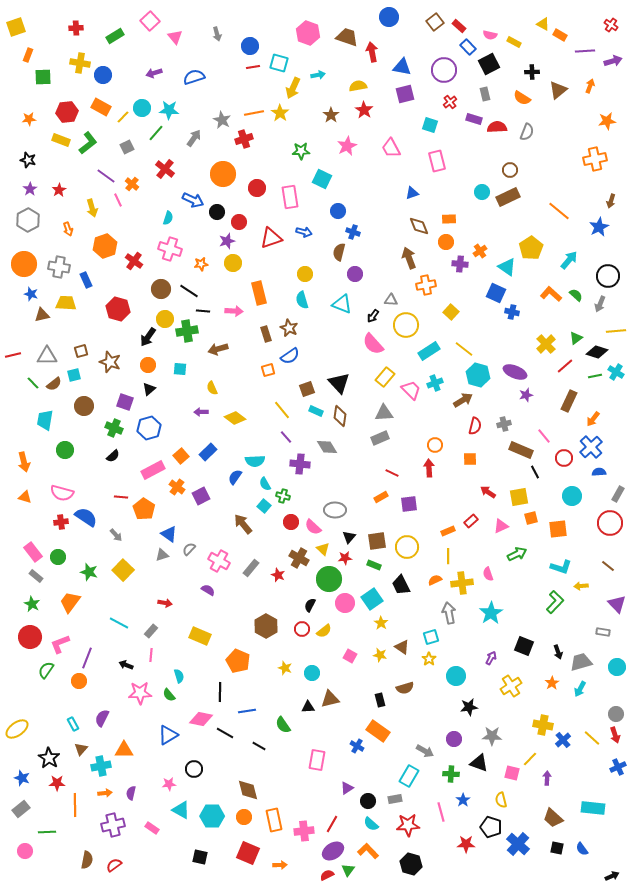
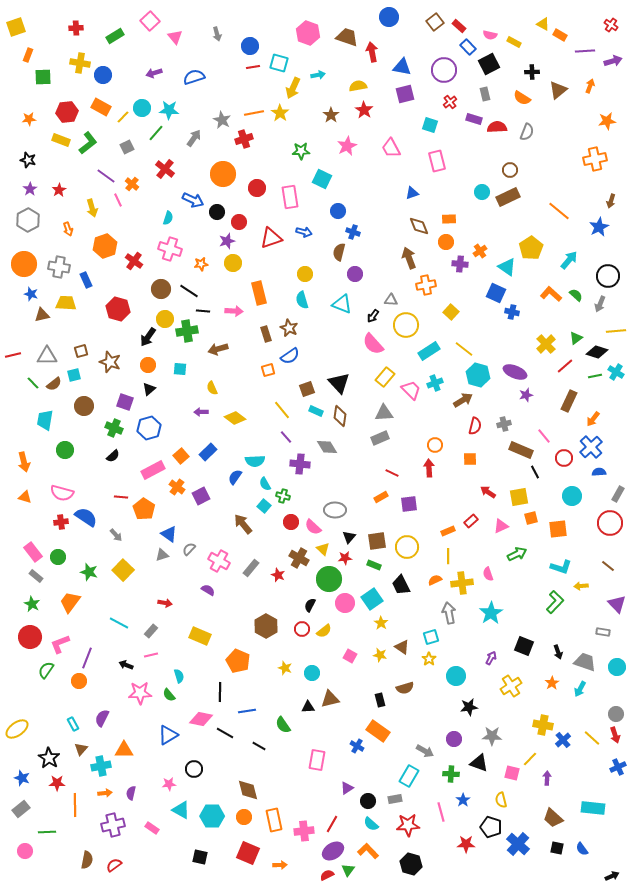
pink line at (151, 655): rotated 72 degrees clockwise
gray trapezoid at (581, 662): moved 4 px right; rotated 35 degrees clockwise
